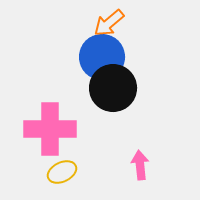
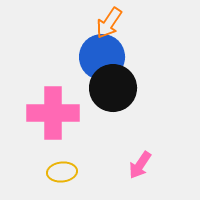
orange arrow: rotated 16 degrees counterclockwise
pink cross: moved 3 px right, 16 px up
pink arrow: rotated 140 degrees counterclockwise
yellow ellipse: rotated 20 degrees clockwise
